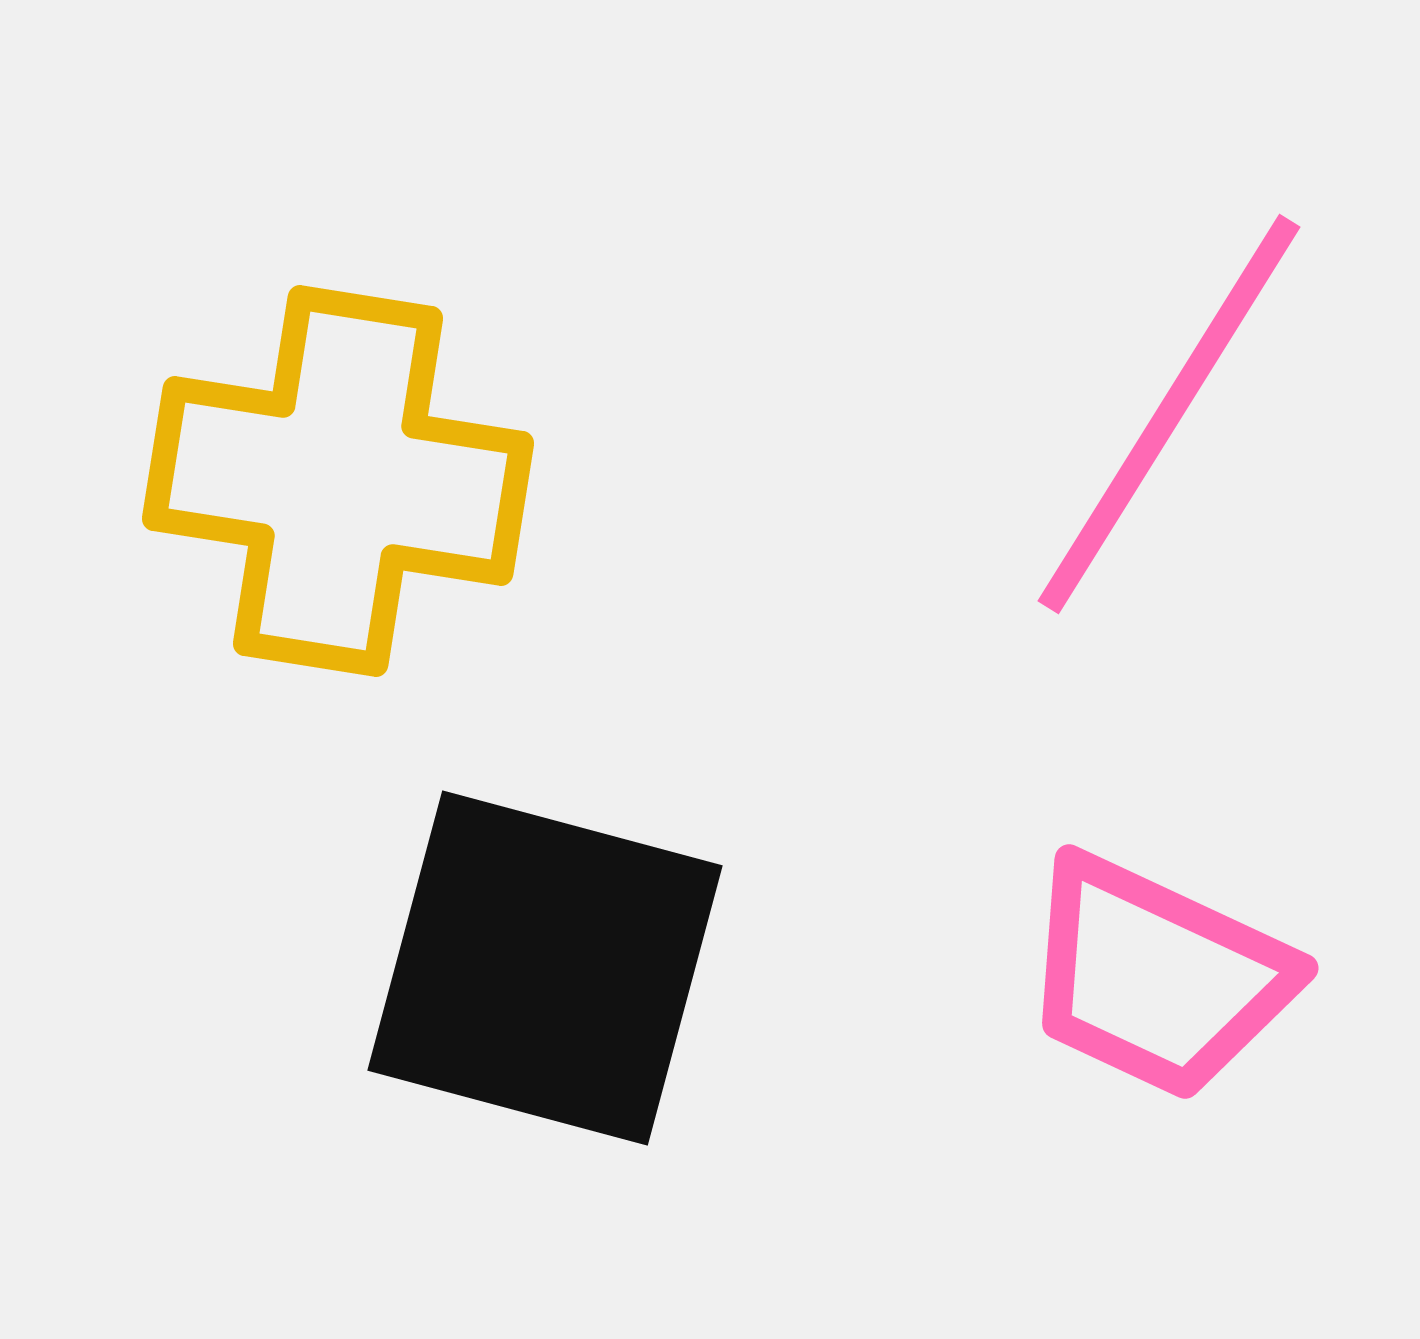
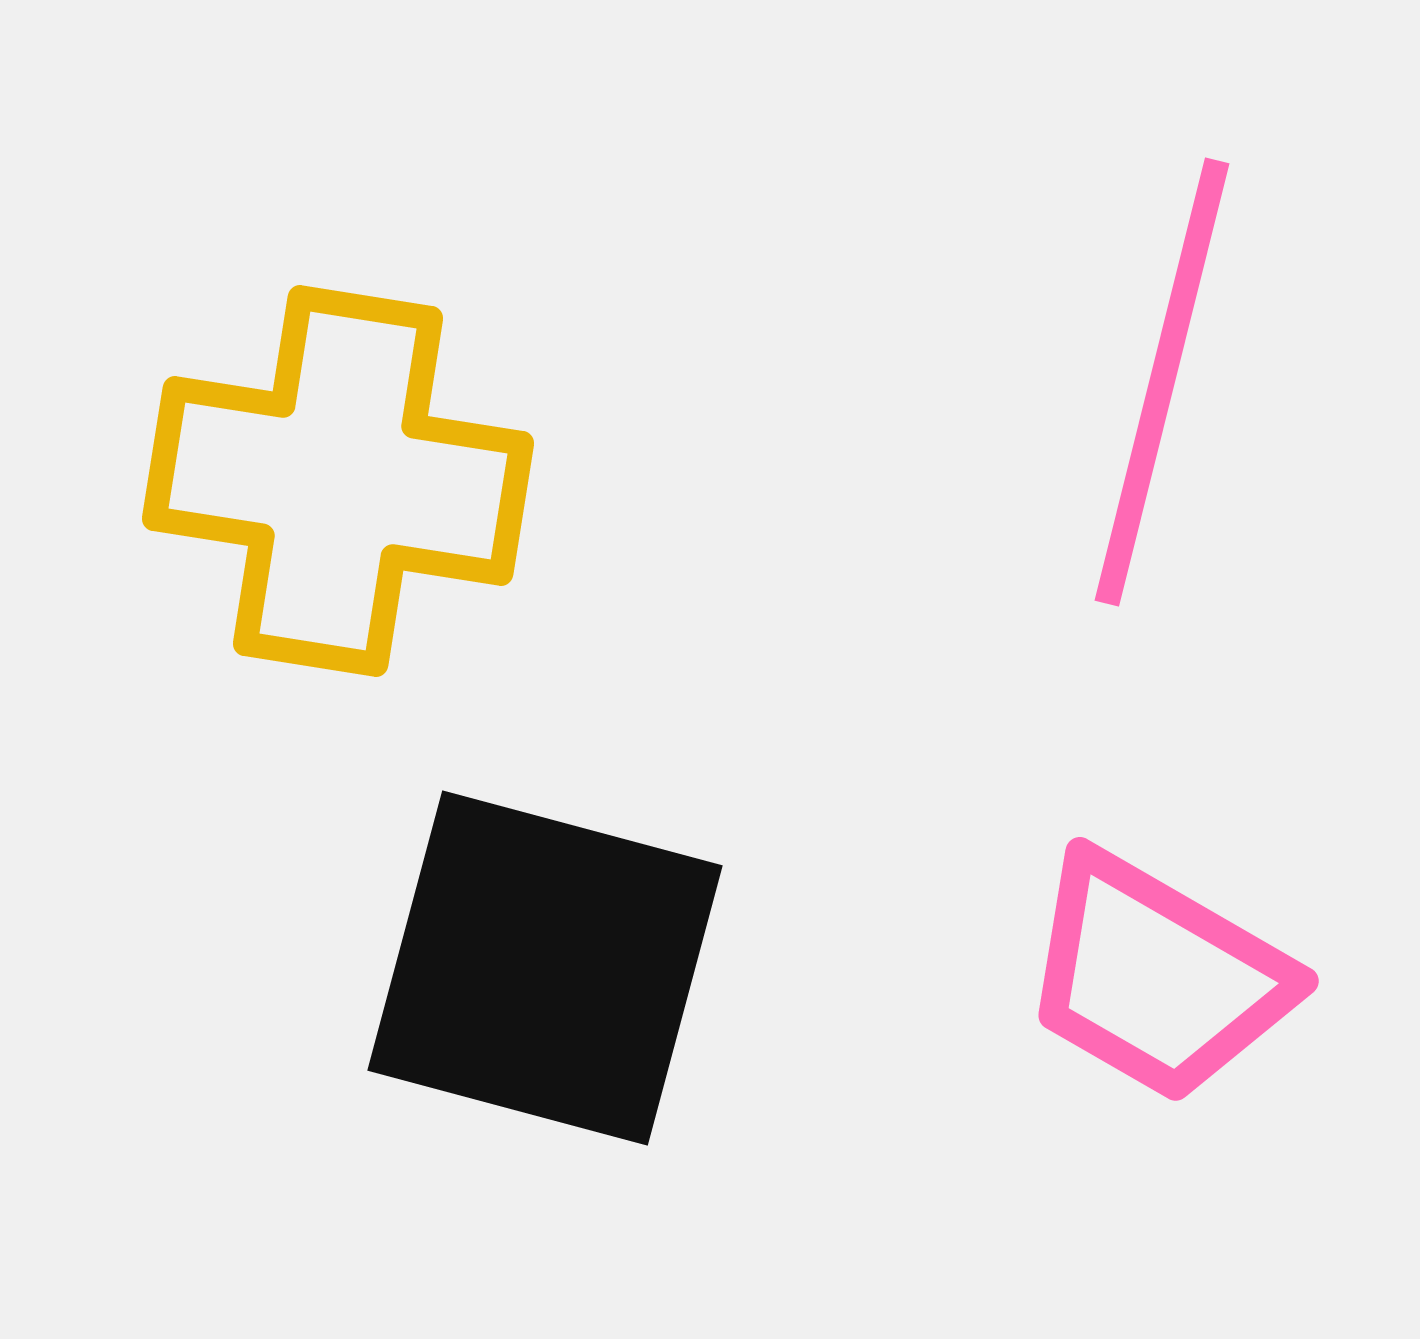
pink line: moved 7 px left, 32 px up; rotated 18 degrees counterclockwise
pink trapezoid: rotated 5 degrees clockwise
